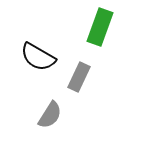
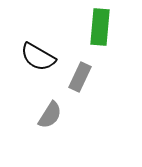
green rectangle: rotated 15 degrees counterclockwise
gray rectangle: moved 1 px right
